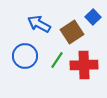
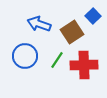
blue square: moved 1 px up
blue arrow: rotated 10 degrees counterclockwise
